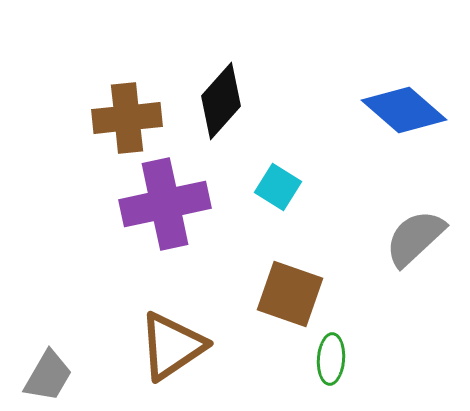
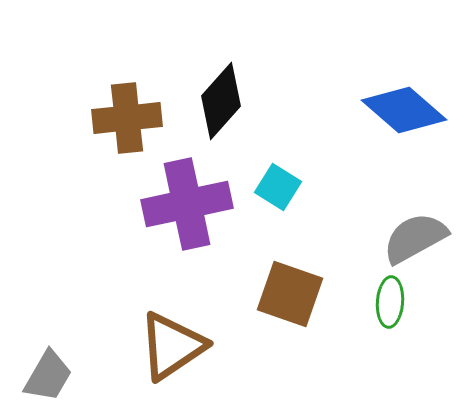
purple cross: moved 22 px right
gray semicircle: rotated 14 degrees clockwise
green ellipse: moved 59 px right, 57 px up
